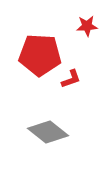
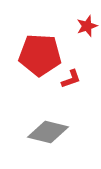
red star: rotated 15 degrees counterclockwise
gray diamond: rotated 24 degrees counterclockwise
